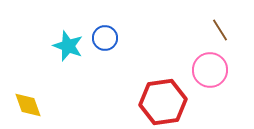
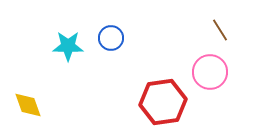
blue circle: moved 6 px right
cyan star: rotated 20 degrees counterclockwise
pink circle: moved 2 px down
